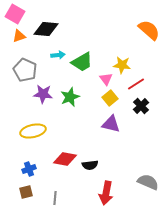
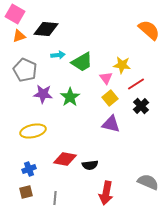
pink triangle: moved 1 px up
green star: rotated 12 degrees counterclockwise
